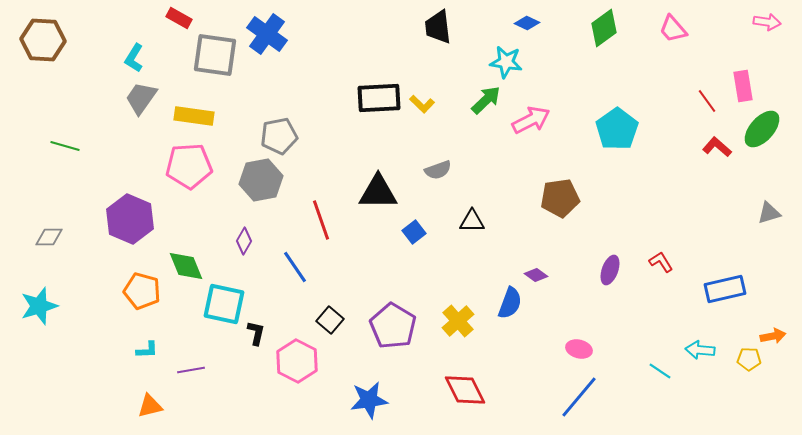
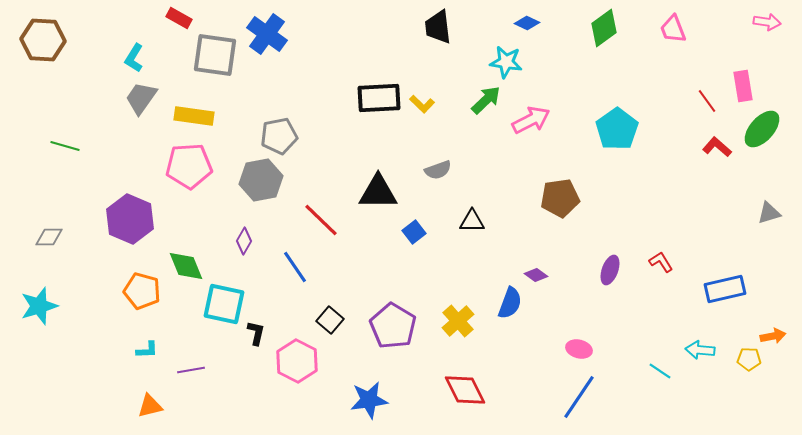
pink trapezoid at (673, 29): rotated 20 degrees clockwise
red line at (321, 220): rotated 27 degrees counterclockwise
blue line at (579, 397): rotated 6 degrees counterclockwise
